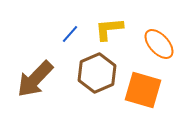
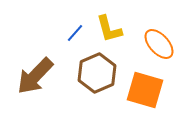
yellow L-shape: rotated 100 degrees counterclockwise
blue line: moved 5 px right, 1 px up
brown arrow: moved 3 px up
orange square: moved 2 px right
